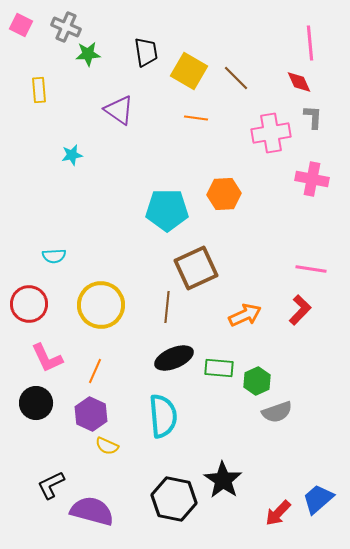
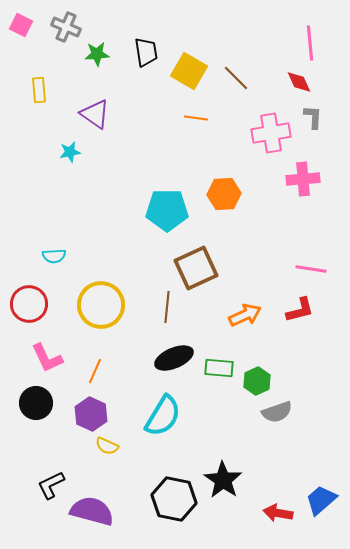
green star at (88, 54): moved 9 px right
purple triangle at (119, 110): moved 24 px left, 4 px down
cyan star at (72, 155): moved 2 px left, 3 px up
pink cross at (312, 179): moved 9 px left; rotated 16 degrees counterclockwise
red L-shape at (300, 310): rotated 32 degrees clockwise
cyan semicircle at (163, 416): rotated 36 degrees clockwise
blue trapezoid at (318, 499): moved 3 px right, 1 px down
red arrow at (278, 513): rotated 56 degrees clockwise
